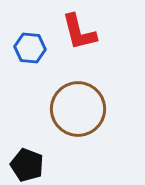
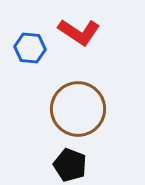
red L-shape: rotated 42 degrees counterclockwise
black pentagon: moved 43 px right
